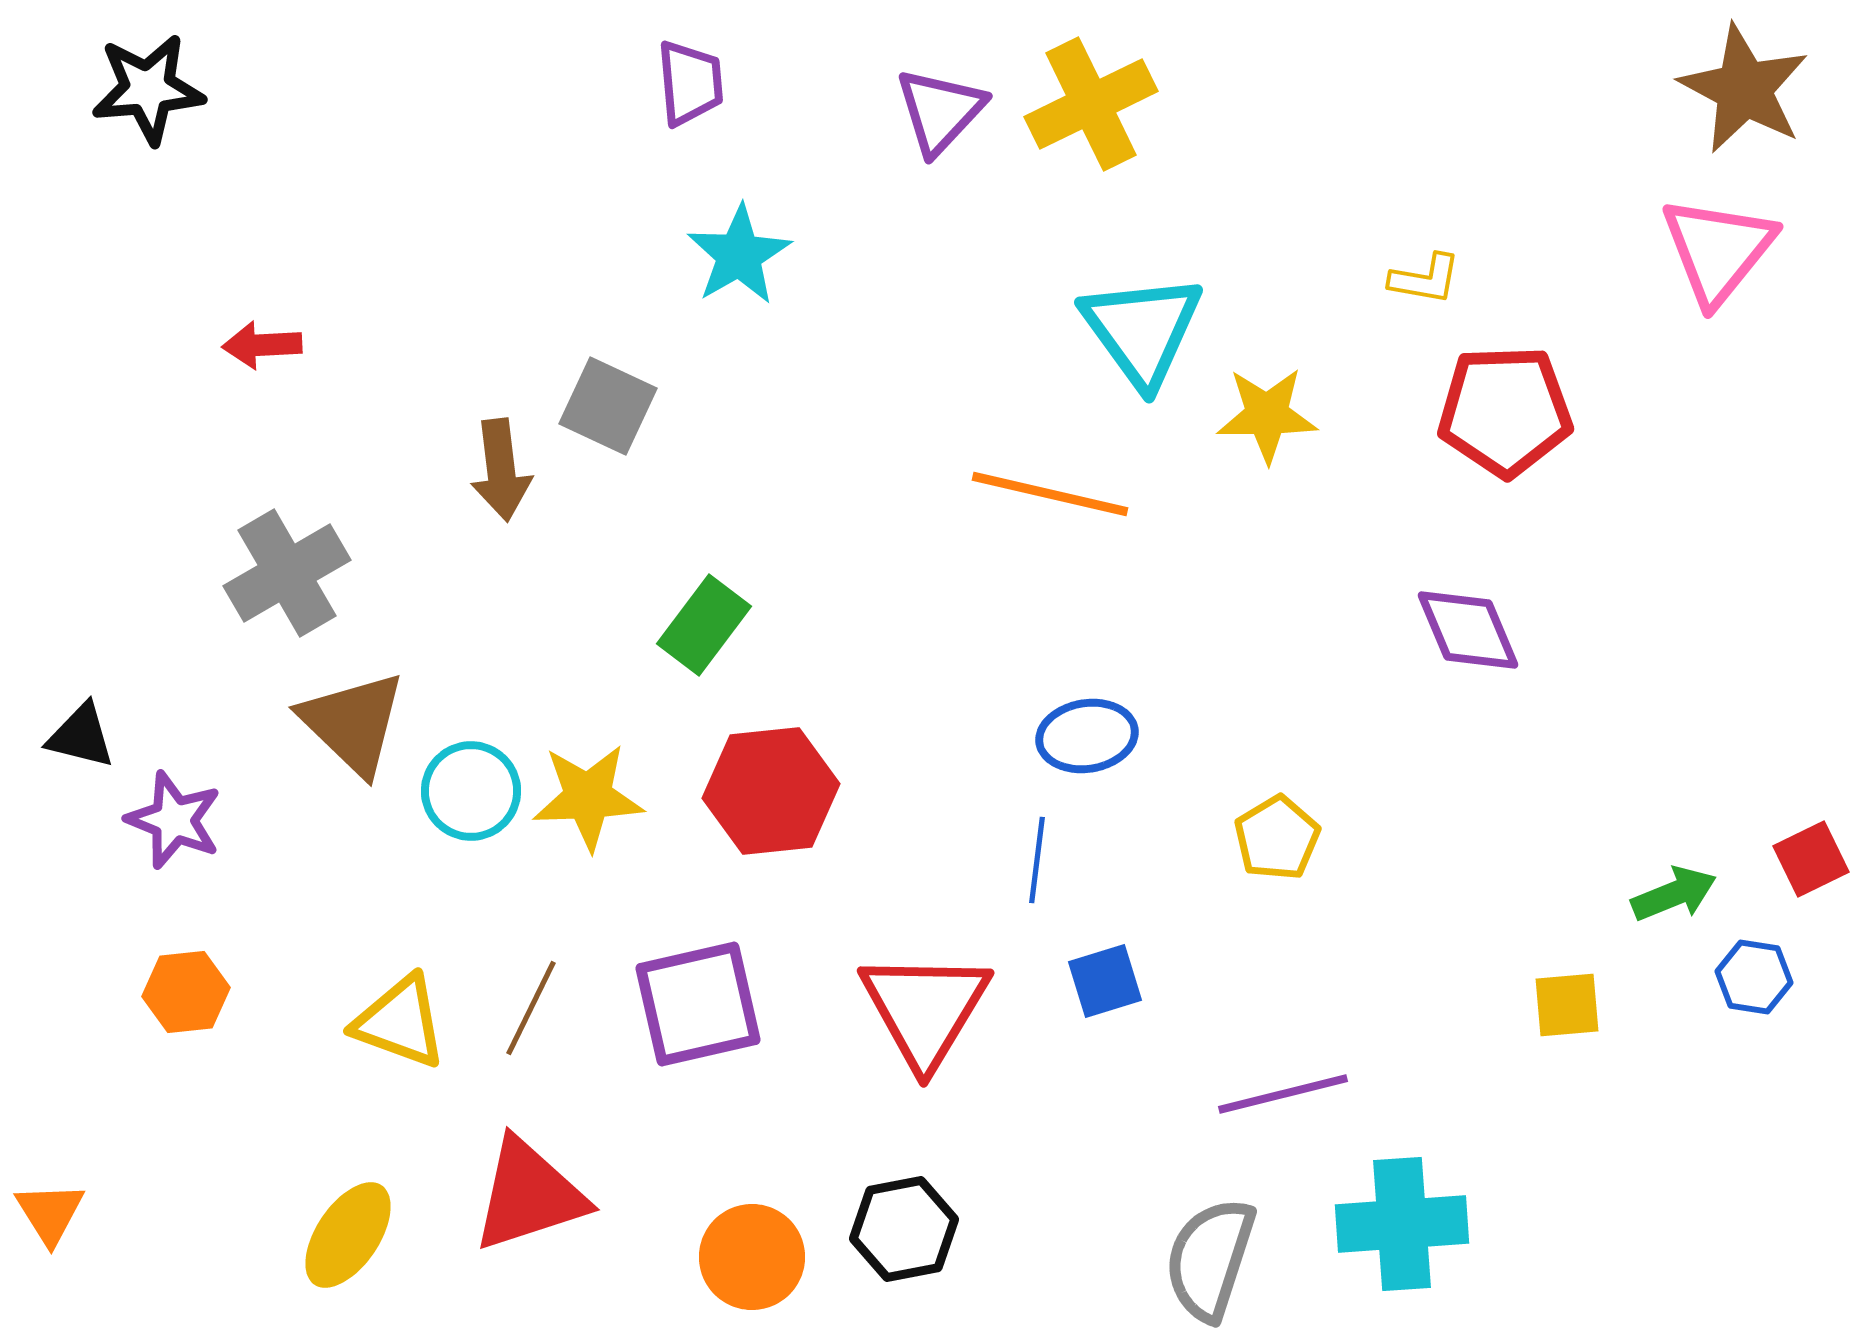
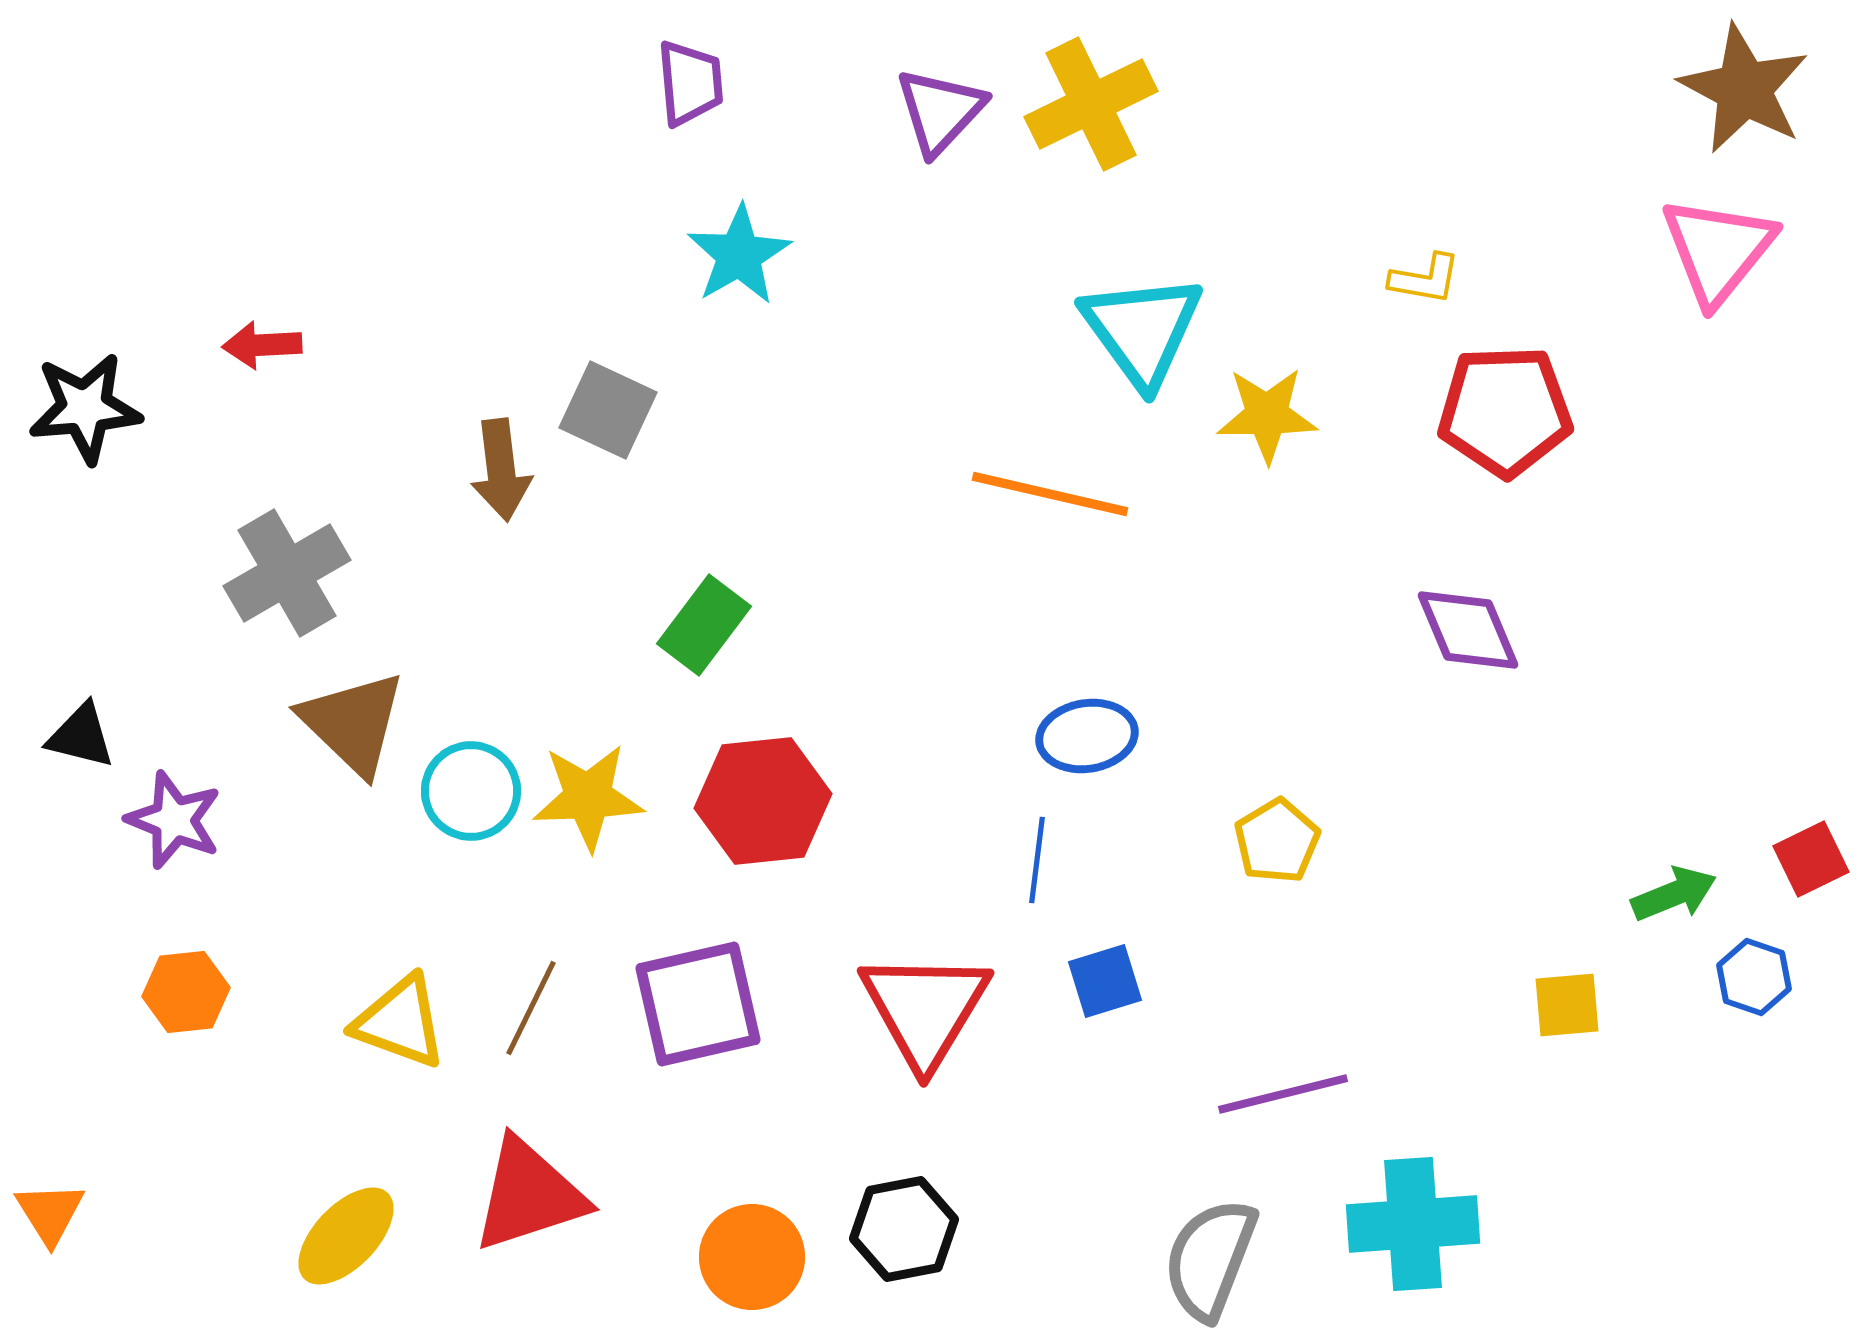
black star at (148, 89): moved 63 px left, 319 px down
gray square at (608, 406): moved 4 px down
red hexagon at (771, 791): moved 8 px left, 10 px down
yellow pentagon at (1277, 838): moved 3 px down
blue hexagon at (1754, 977): rotated 10 degrees clockwise
cyan cross at (1402, 1224): moved 11 px right
yellow ellipse at (348, 1235): moved 2 px left, 1 px down; rotated 10 degrees clockwise
gray semicircle at (1210, 1259): rotated 3 degrees clockwise
